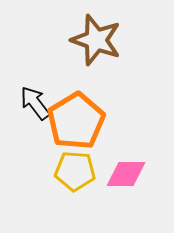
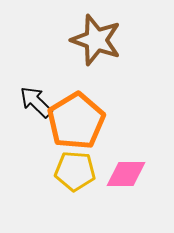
black arrow: moved 1 px right, 1 px up; rotated 9 degrees counterclockwise
